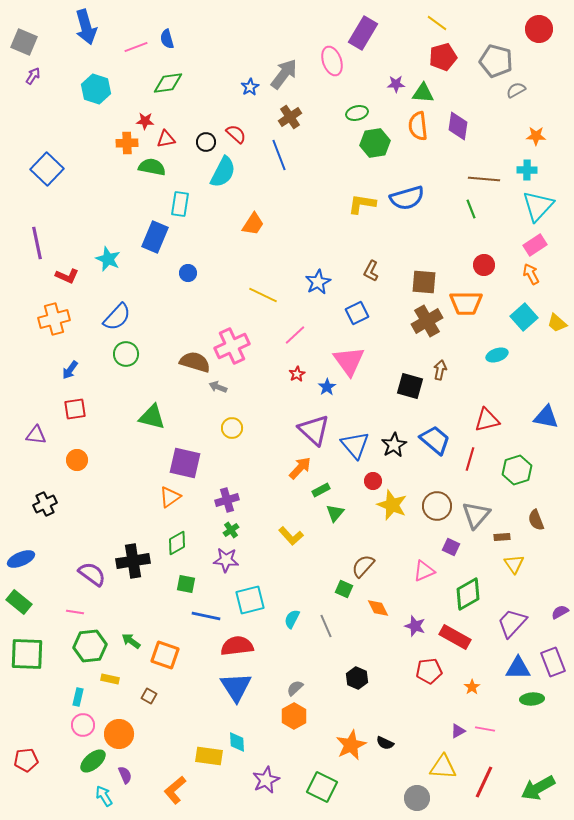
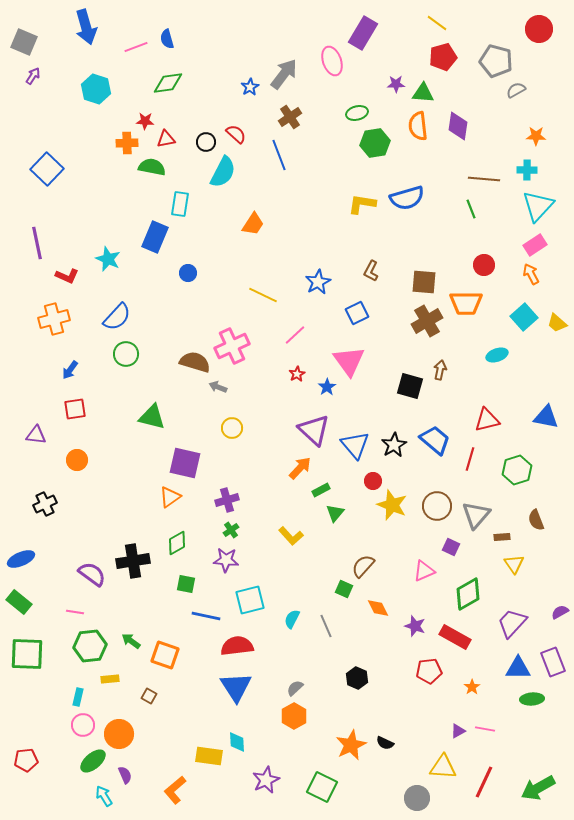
yellow rectangle at (110, 679): rotated 18 degrees counterclockwise
